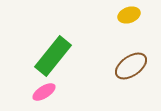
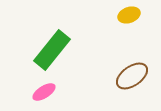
green rectangle: moved 1 px left, 6 px up
brown ellipse: moved 1 px right, 10 px down
